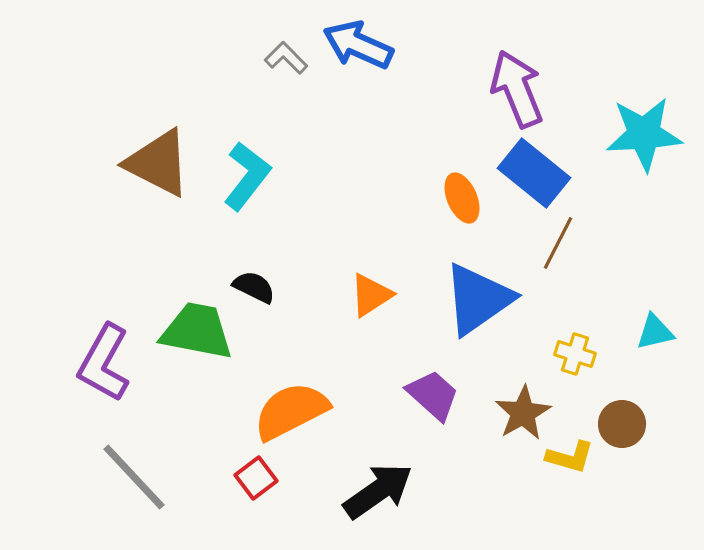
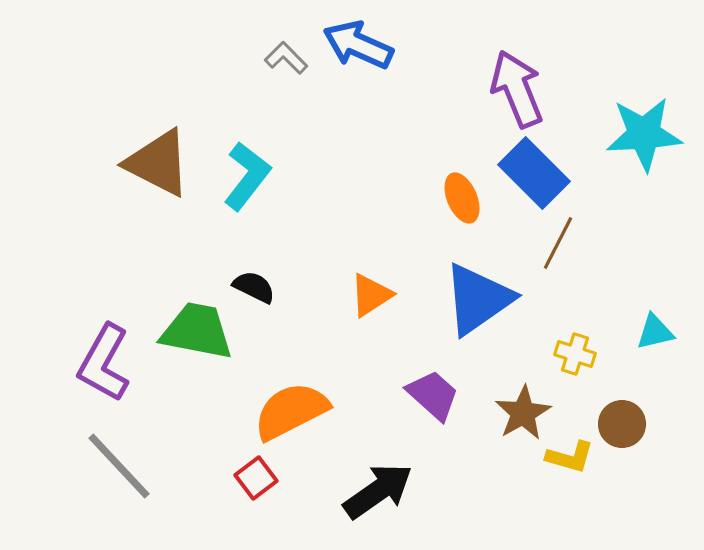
blue rectangle: rotated 6 degrees clockwise
gray line: moved 15 px left, 11 px up
